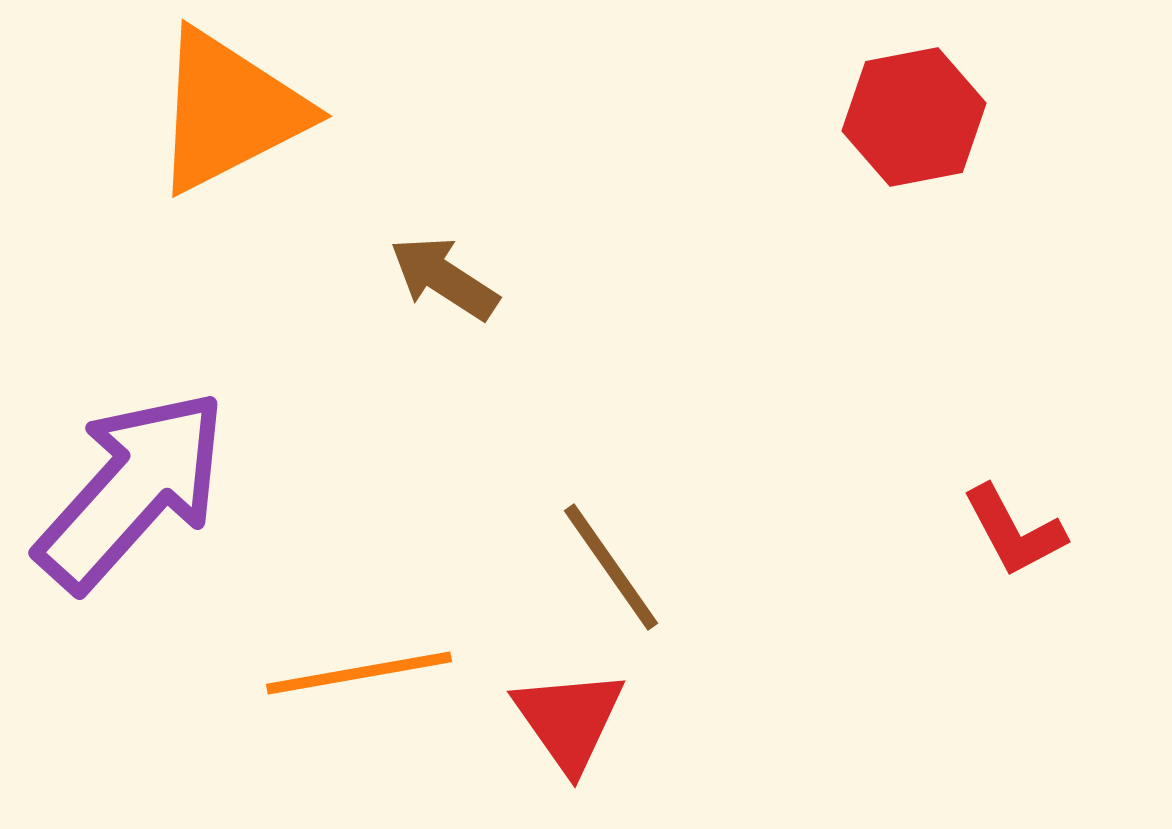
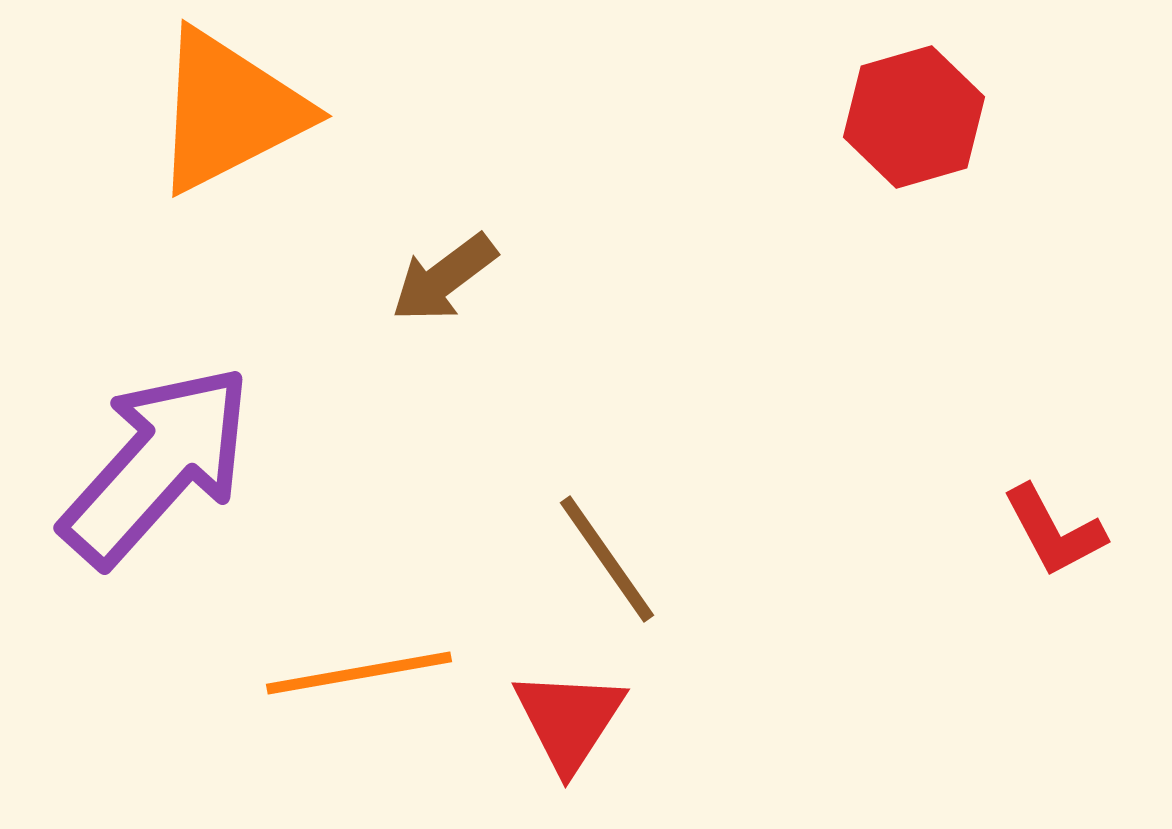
red hexagon: rotated 5 degrees counterclockwise
brown arrow: rotated 70 degrees counterclockwise
purple arrow: moved 25 px right, 25 px up
red L-shape: moved 40 px right
brown line: moved 4 px left, 8 px up
red triangle: rotated 8 degrees clockwise
